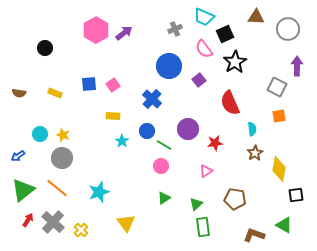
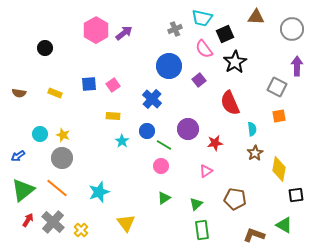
cyan trapezoid at (204, 17): moved 2 px left, 1 px down; rotated 10 degrees counterclockwise
gray circle at (288, 29): moved 4 px right
green rectangle at (203, 227): moved 1 px left, 3 px down
